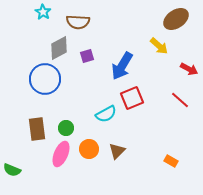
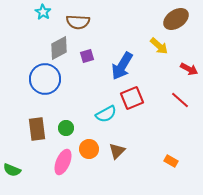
pink ellipse: moved 2 px right, 8 px down
